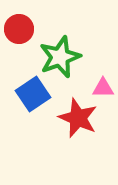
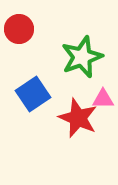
green star: moved 22 px right
pink triangle: moved 11 px down
